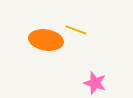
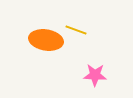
pink star: moved 8 px up; rotated 15 degrees counterclockwise
